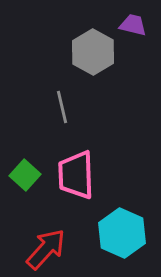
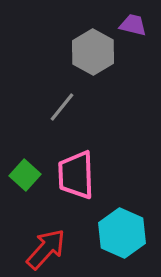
gray line: rotated 52 degrees clockwise
